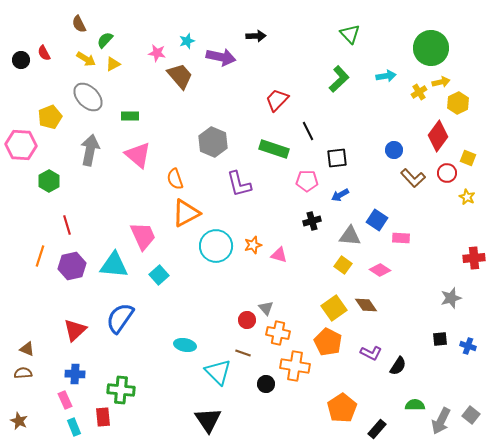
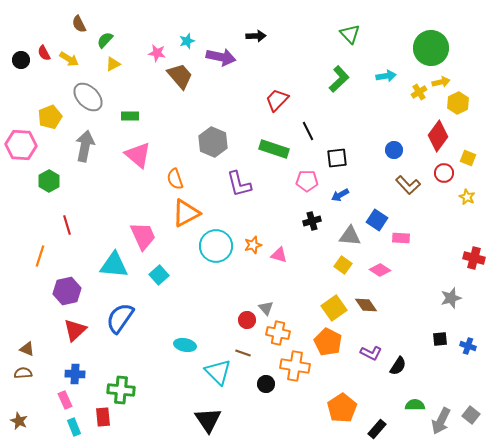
yellow arrow at (86, 59): moved 17 px left
gray arrow at (90, 150): moved 5 px left, 4 px up
red circle at (447, 173): moved 3 px left
brown L-shape at (413, 178): moved 5 px left, 7 px down
red cross at (474, 258): rotated 20 degrees clockwise
purple hexagon at (72, 266): moved 5 px left, 25 px down
